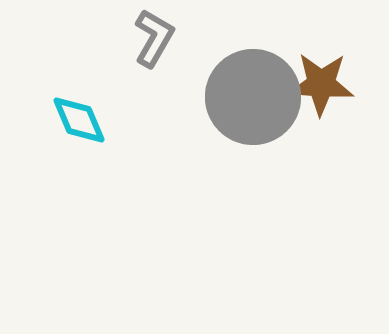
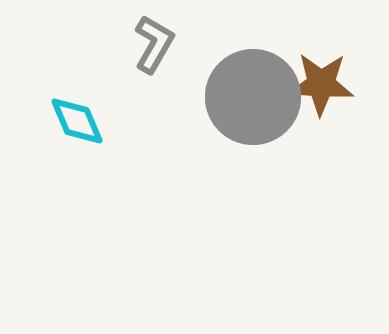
gray L-shape: moved 6 px down
cyan diamond: moved 2 px left, 1 px down
